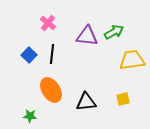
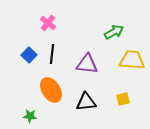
purple triangle: moved 28 px down
yellow trapezoid: rotated 12 degrees clockwise
